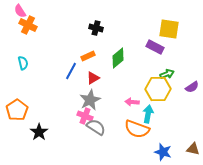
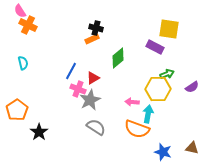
orange rectangle: moved 4 px right, 17 px up
pink cross: moved 7 px left, 27 px up
brown triangle: moved 1 px left, 1 px up
